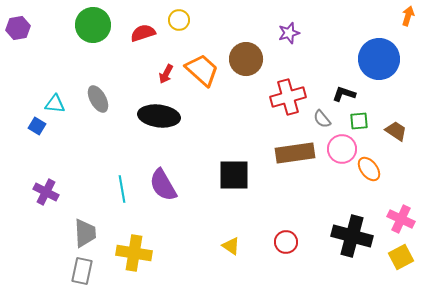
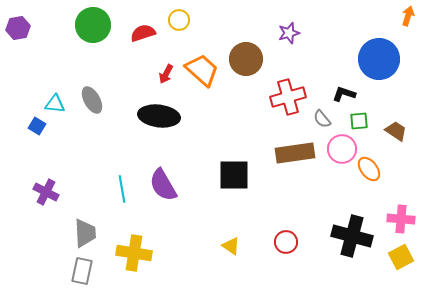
gray ellipse: moved 6 px left, 1 px down
pink cross: rotated 20 degrees counterclockwise
